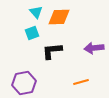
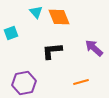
orange diamond: rotated 70 degrees clockwise
cyan square: moved 21 px left
purple arrow: rotated 48 degrees clockwise
